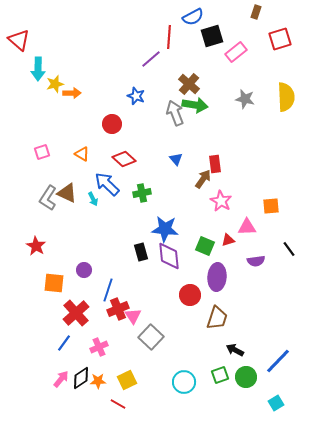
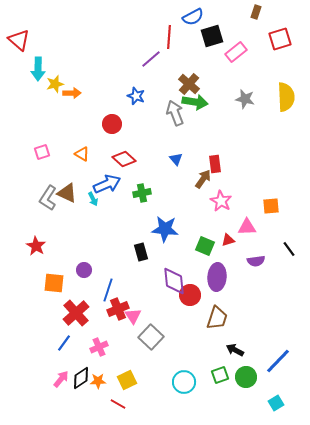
green arrow at (195, 105): moved 3 px up
blue arrow at (107, 184): rotated 112 degrees clockwise
purple diamond at (169, 256): moved 5 px right, 25 px down
